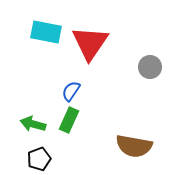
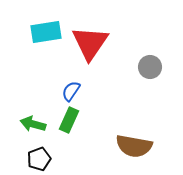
cyan rectangle: rotated 20 degrees counterclockwise
